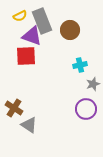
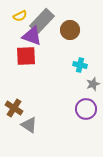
gray rectangle: rotated 65 degrees clockwise
cyan cross: rotated 24 degrees clockwise
